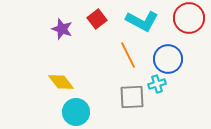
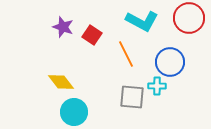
red square: moved 5 px left, 16 px down; rotated 18 degrees counterclockwise
purple star: moved 1 px right, 2 px up
orange line: moved 2 px left, 1 px up
blue circle: moved 2 px right, 3 px down
cyan cross: moved 2 px down; rotated 18 degrees clockwise
gray square: rotated 8 degrees clockwise
cyan circle: moved 2 px left
